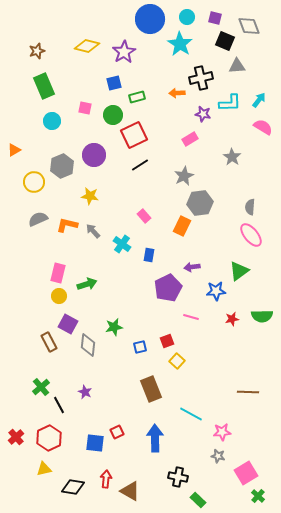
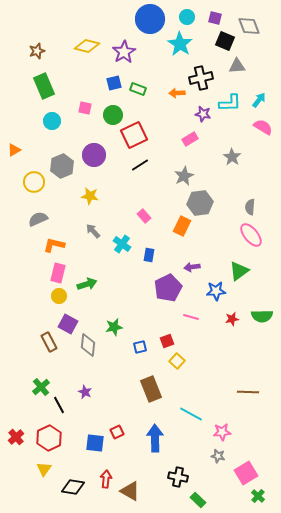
green rectangle at (137, 97): moved 1 px right, 8 px up; rotated 35 degrees clockwise
orange L-shape at (67, 225): moved 13 px left, 20 px down
yellow triangle at (44, 469): rotated 42 degrees counterclockwise
